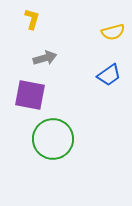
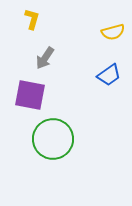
gray arrow: rotated 140 degrees clockwise
